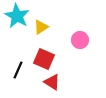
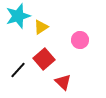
cyan star: moved 1 px right; rotated 25 degrees clockwise
red square: rotated 25 degrees clockwise
black line: rotated 18 degrees clockwise
red triangle: moved 11 px right; rotated 12 degrees clockwise
